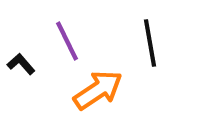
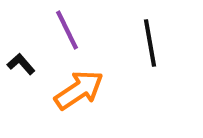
purple line: moved 11 px up
orange arrow: moved 19 px left
